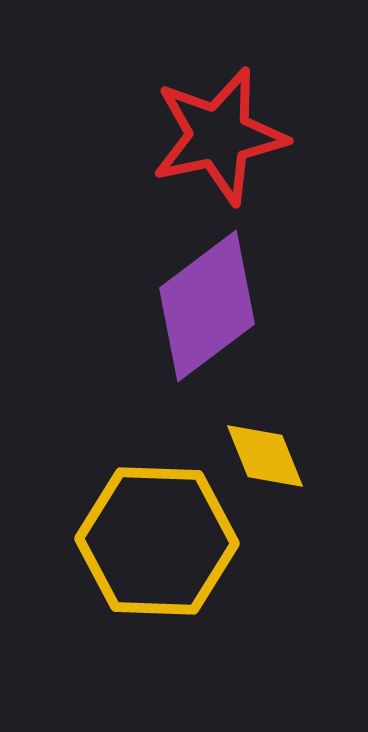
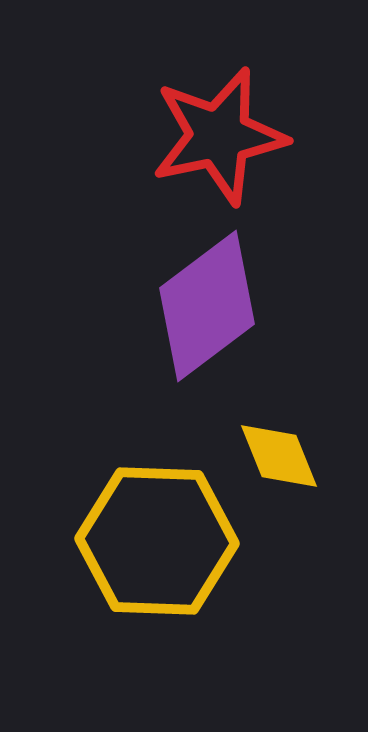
yellow diamond: moved 14 px right
